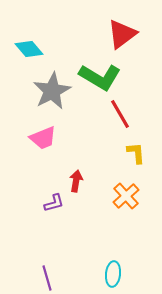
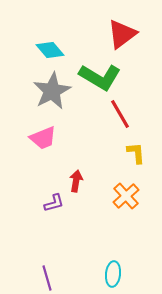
cyan diamond: moved 21 px right, 1 px down
